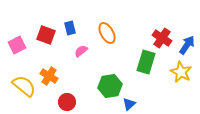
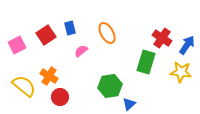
red square: rotated 36 degrees clockwise
yellow star: rotated 20 degrees counterclockwise
red circle: moved 7 px left, 5 px up
